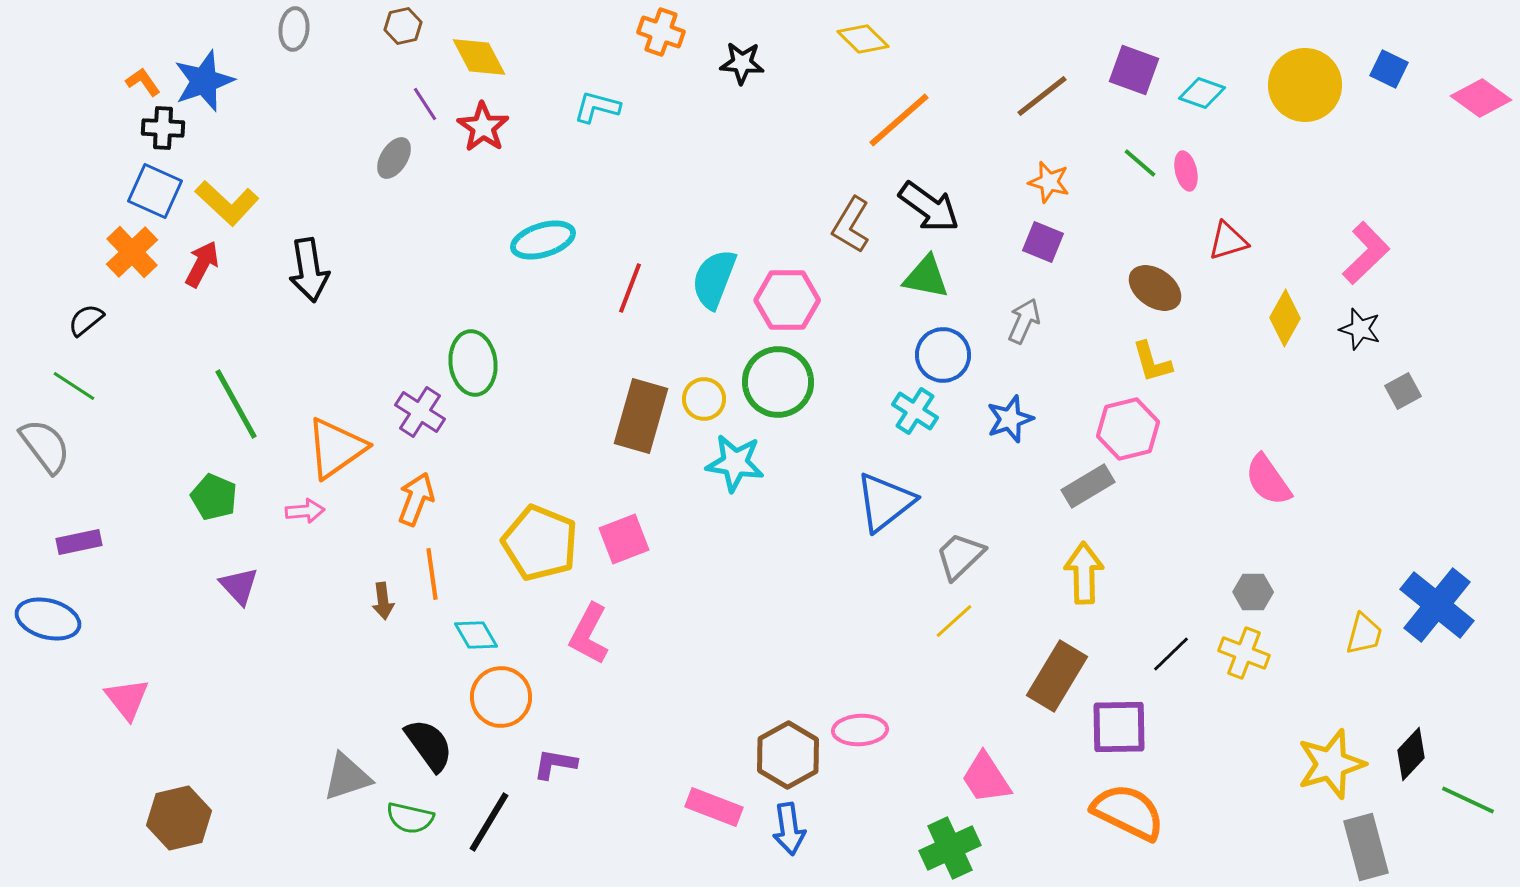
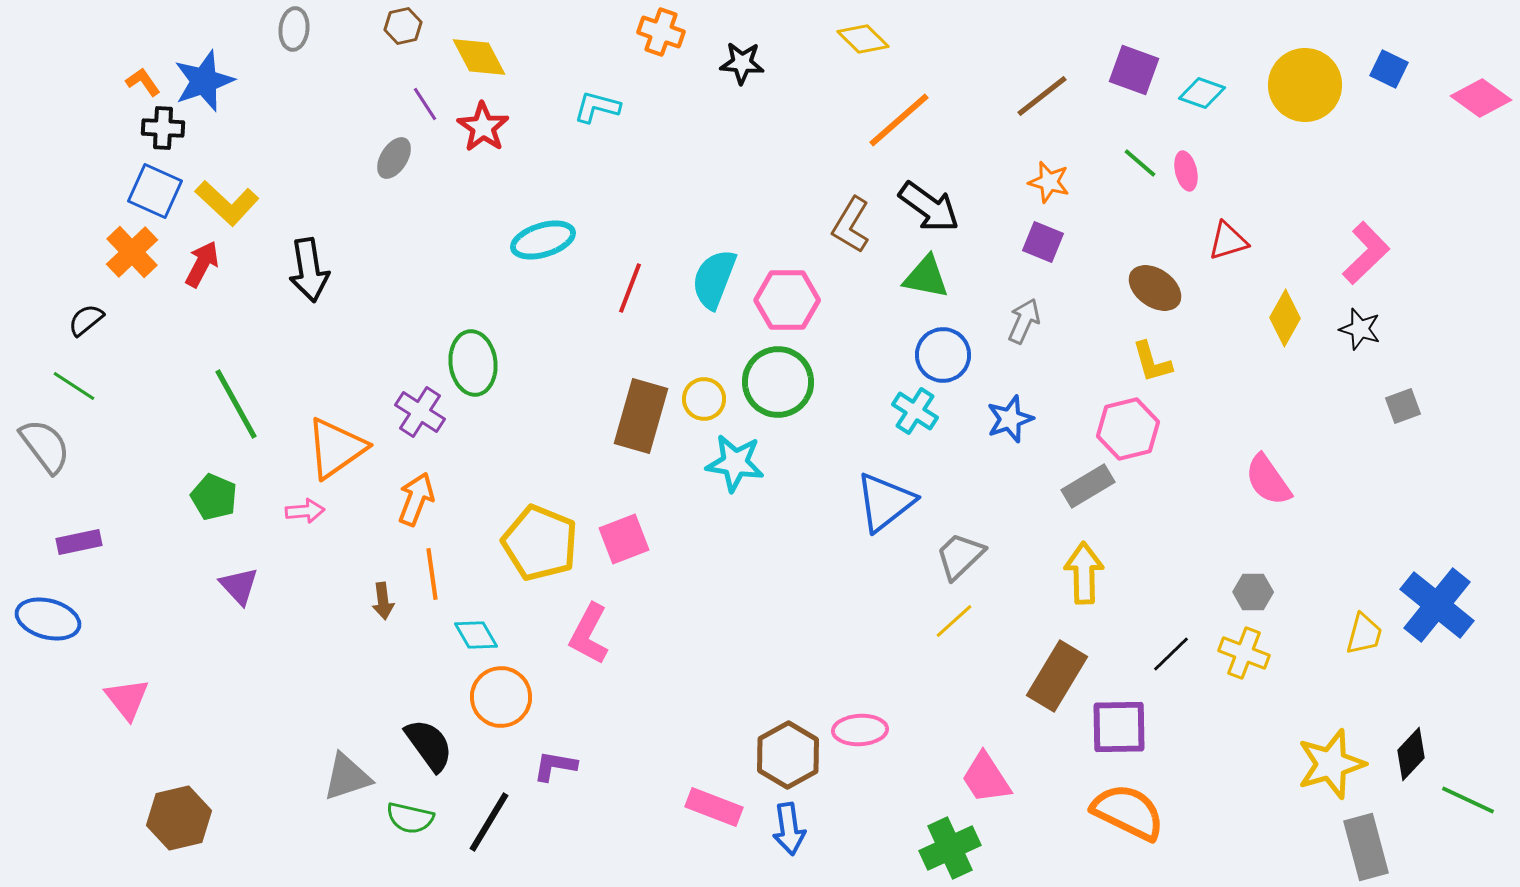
gray square at (1403, 391): moved 15 px down; rotated 9 degrees clockwise
purple L-shape at (555, 764): moved 2 px down
